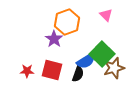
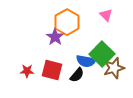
orange hexagon: rotated 10 degrees counterclockwise
purple star: moved 1 px right, 2 px up
blue semicircle: rotated 42 degrees clockwise
black semicircle: moved 1 px left, 1 px down; rotated 21 degrees clockwise
